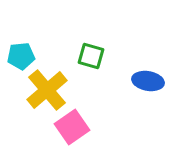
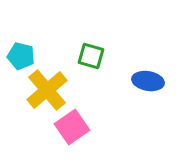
cyan pentagon: rotated 20 degrees clockwise
